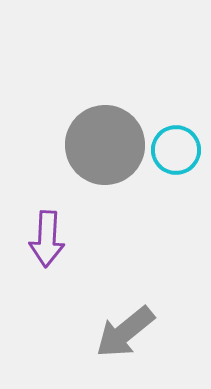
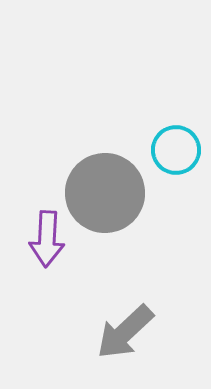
gray circle: moved 48 px down
gray arrow: rotated 4 degrees counterclockwise
